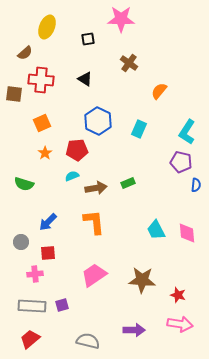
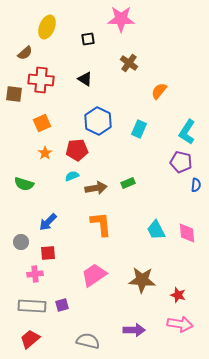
orange L-shape: moved 7 px right, 2 px down
